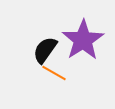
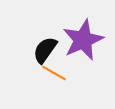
purple star: rotated 9 degrees clockwise
